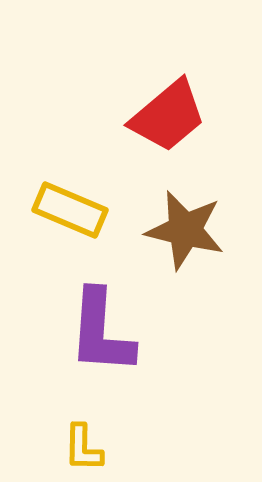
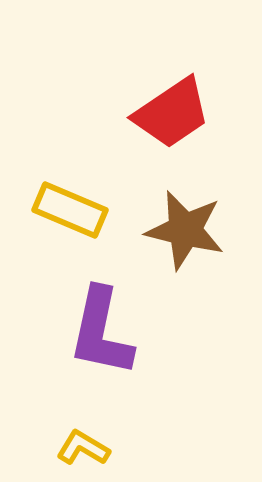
red trapezoid: moved 4 px right, 3 px up; rotated 6 degrees clockwise
purple L-shape: rotated 8 degrees clockwise
yellow L-shape: rotated 120 degrees clockwise
